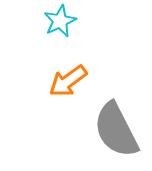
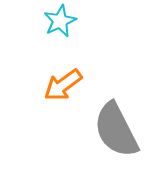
orange arrow: moved 5 px left, 4 px down
